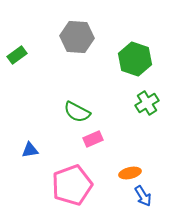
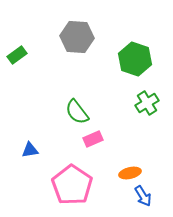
green semicircle: rotated 24 degrees clockwise
pink pentagon: rotated 18 degrees counterclockwise
